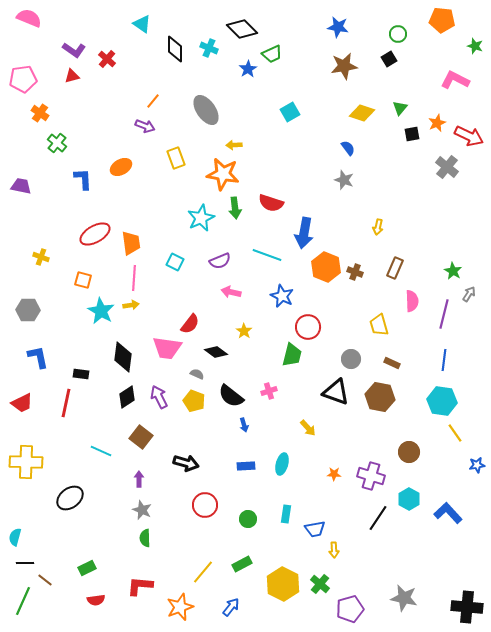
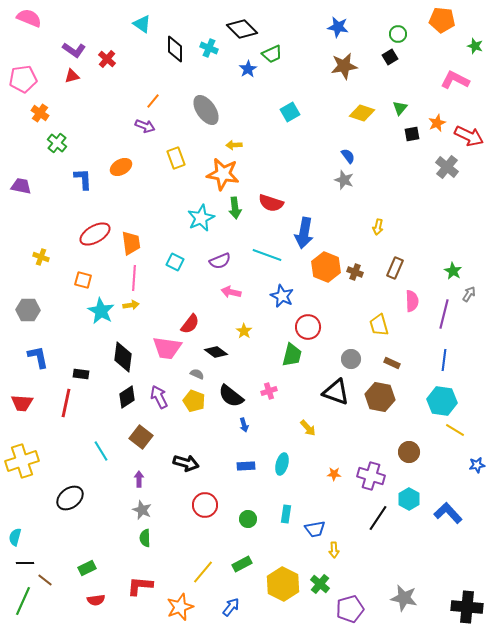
black square at (389, 59): moved 1 px right, 2 px up
blue semicircle at (348, 148): moved 8 px down
red trapezoid at (22, 403): rotated 30 degrees clockwise
yellow line at (455, 433): moved 3 px up; rotated 24 degrees counterclockwise
cyan line at (101, 451): rotated 35 degrees clockwise
yellow cross at (26, 462): moved 4 px left, 1 px up; rotated 20 degrees counterclockwise
